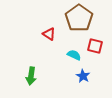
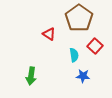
red square: rotated 28 degrees clockwise
cyan semicircle: rotated 56 degrees clockwise
blue star: rotated 24 degrees counterclockwise
